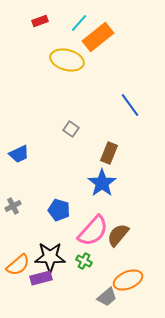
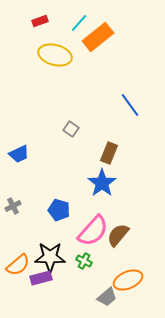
yellow ellipse: moved 12 px left, 5 px up
